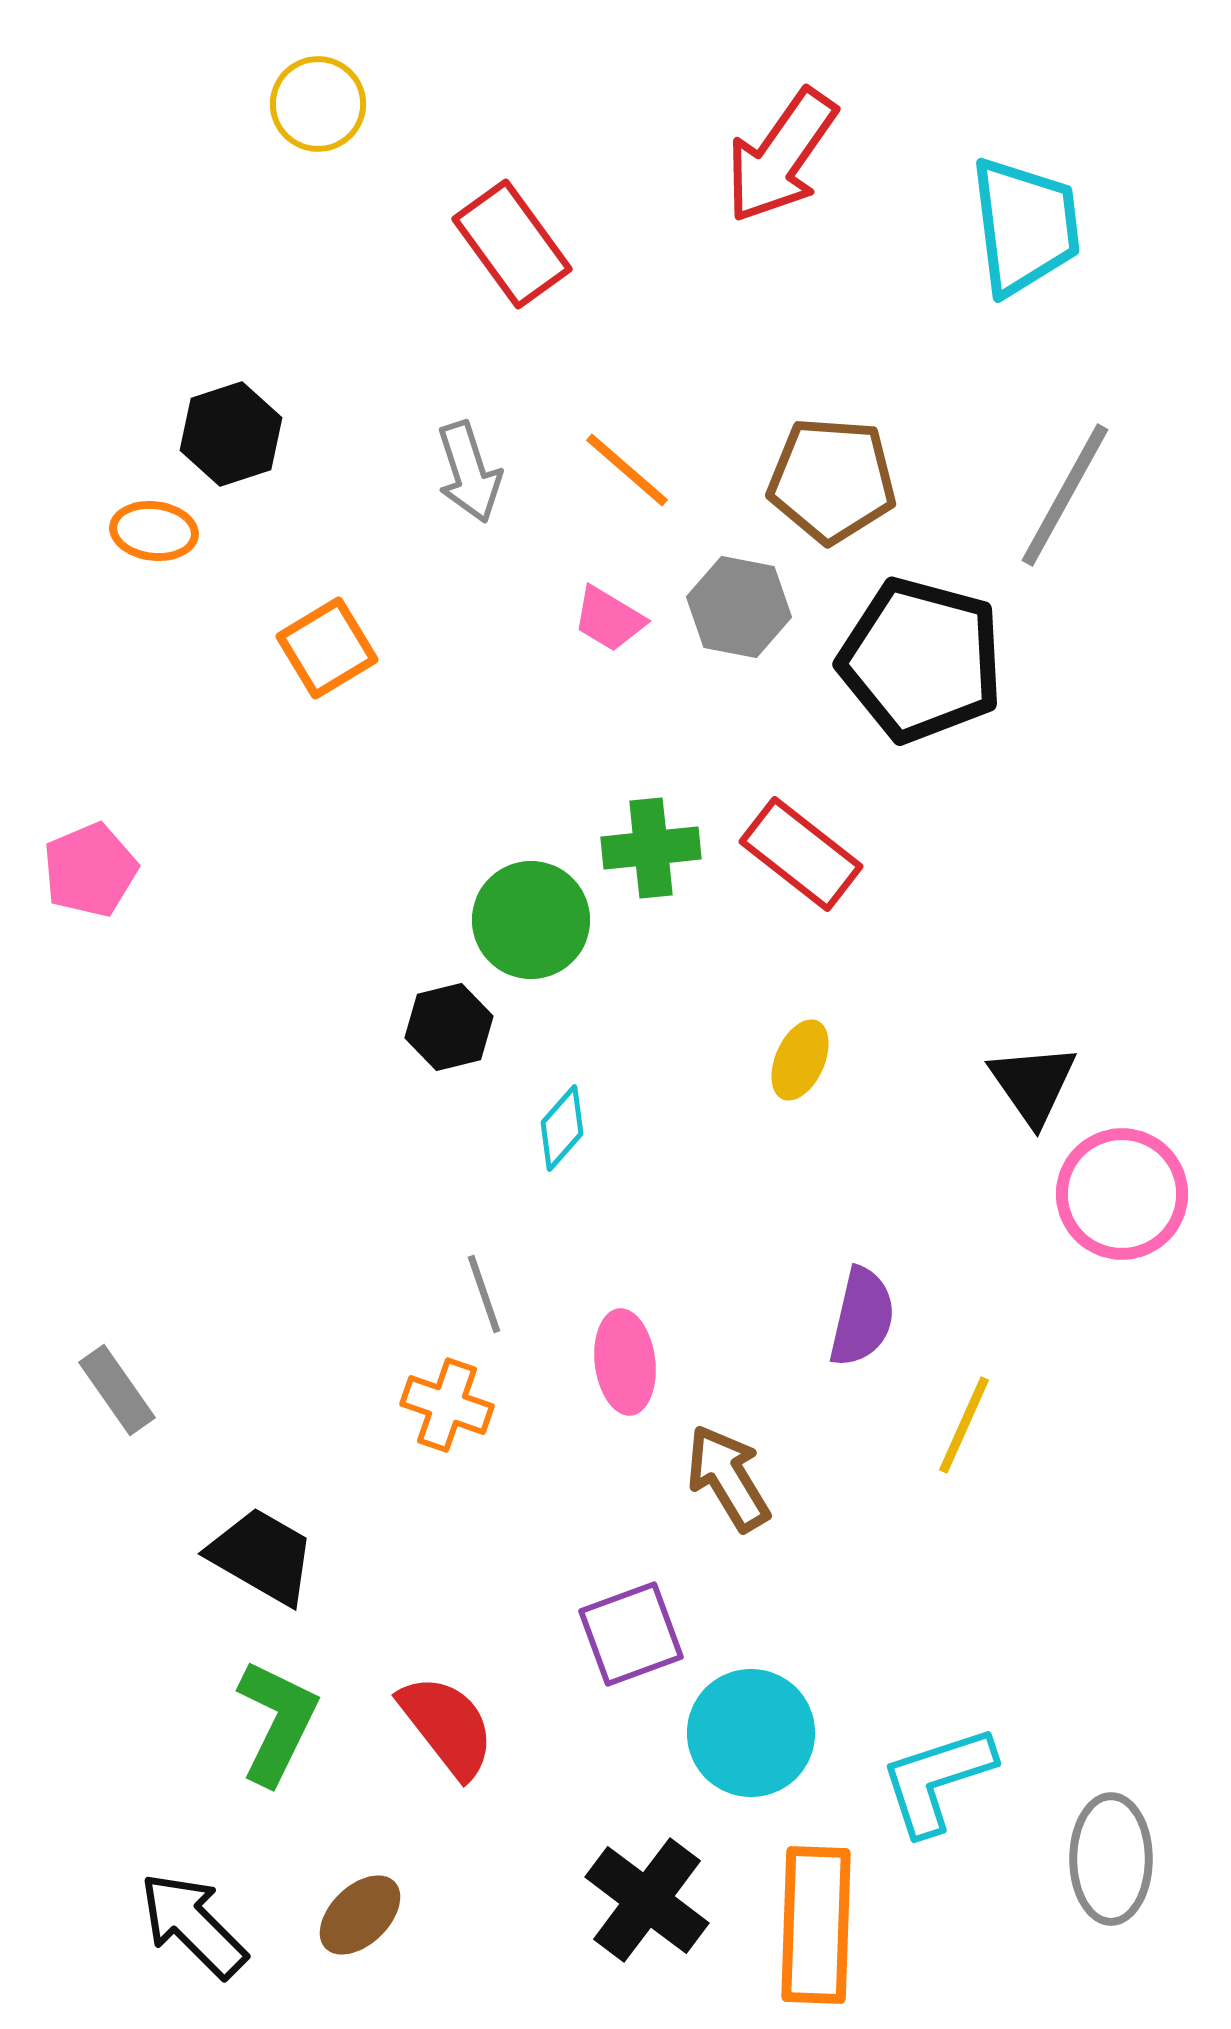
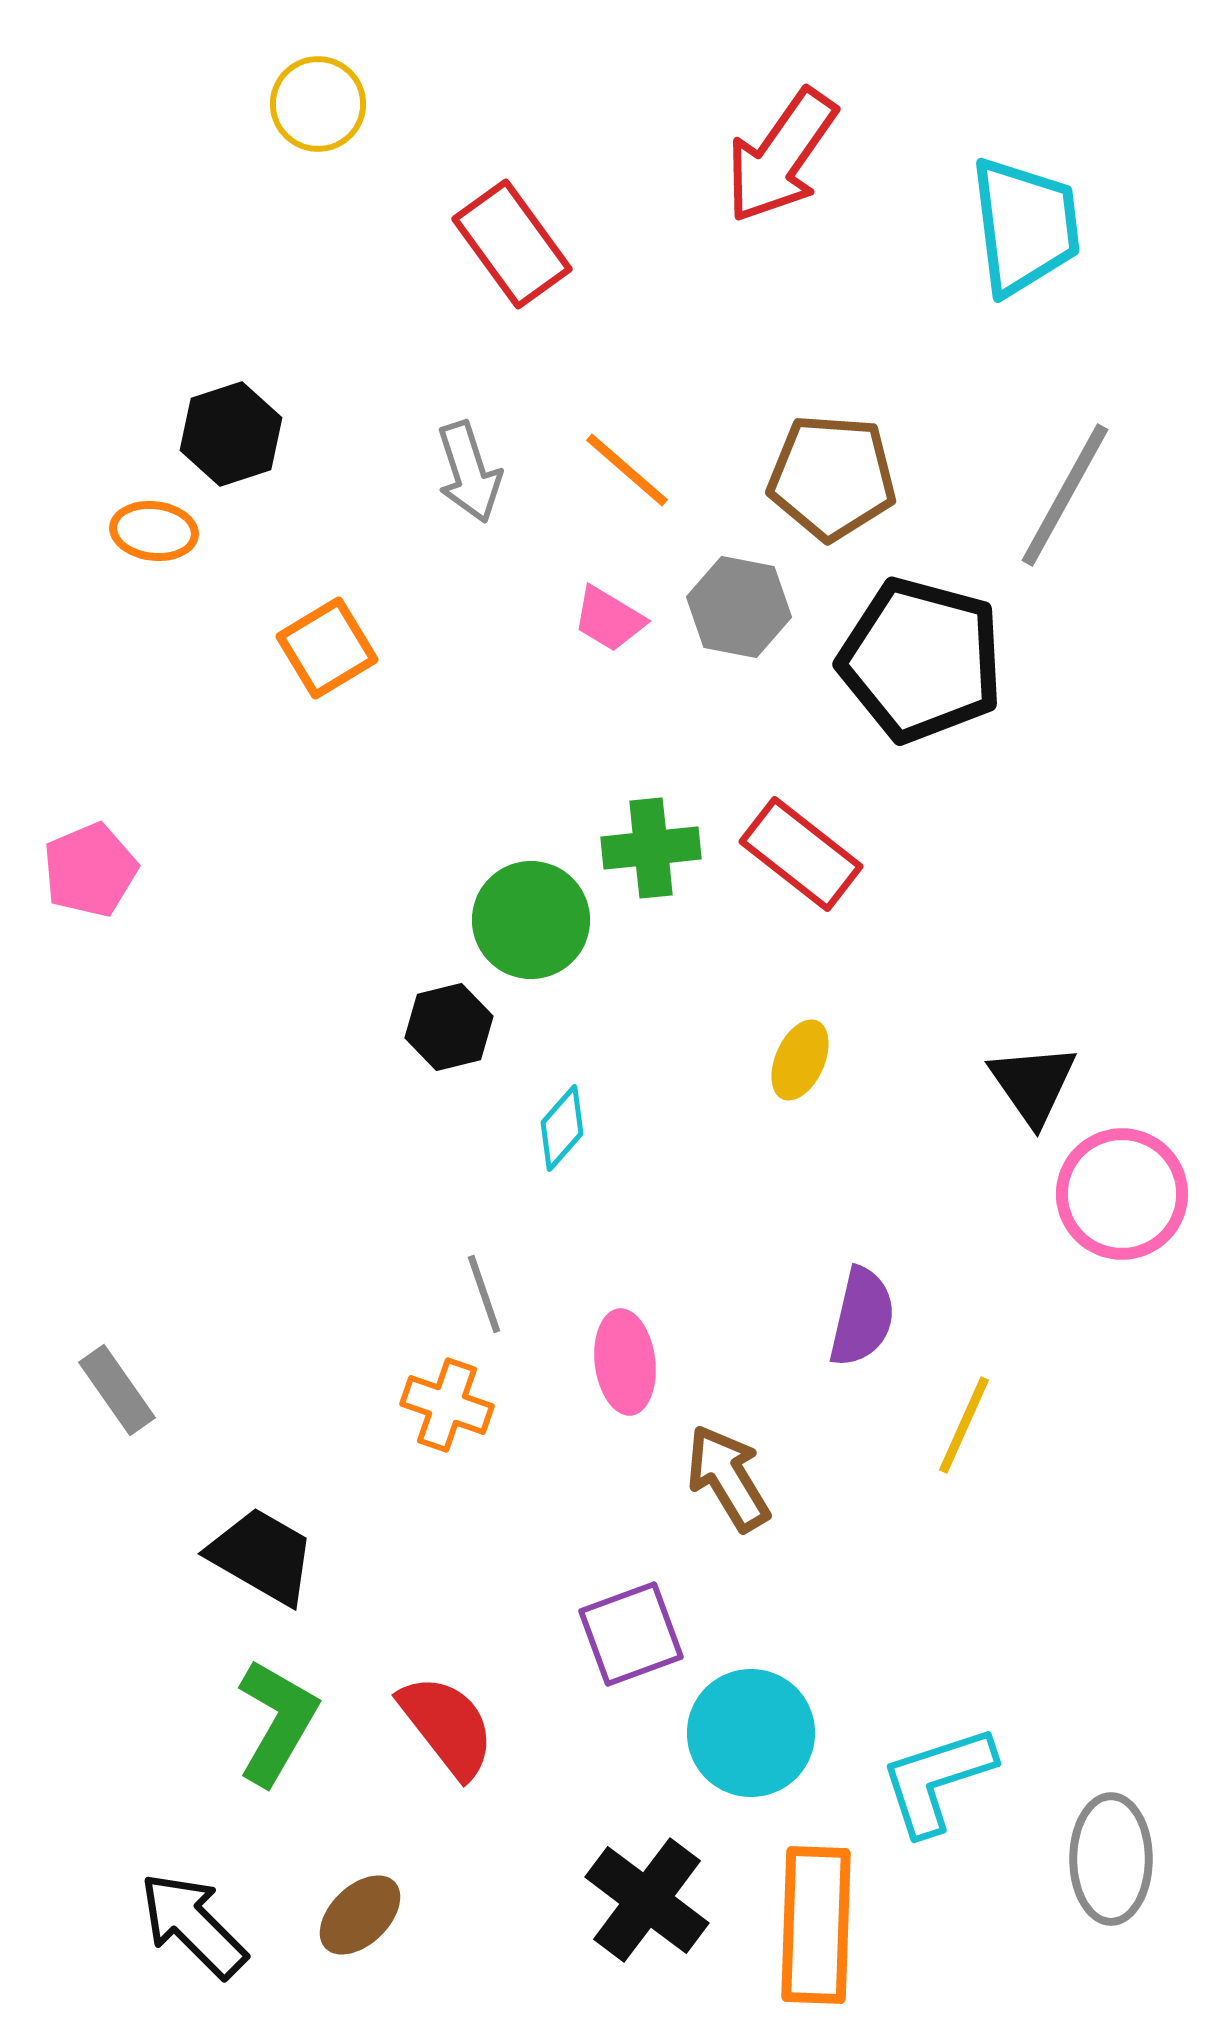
brown pentagon at (832, 480): moved 3 px up
green L-shape at (277, 1722): rotated 4 degrees clockwise
